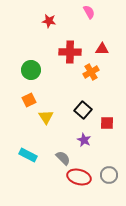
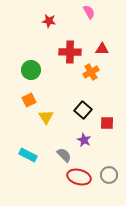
gray semicircle: moved 1 px right, 3 px up
